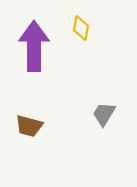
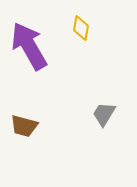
purple arrow: moved 5 px left; rotated 30 degrees counterclockwise
brown trapezoid: moved 5 px left
